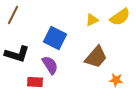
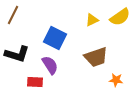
brown trapezoid: rotated 30 degrees clockwise
